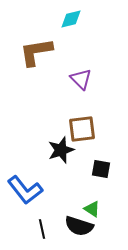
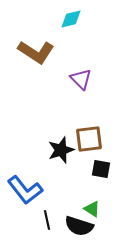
brown L-shape: rotated 138 degrees counterclockwise
brown square: moved 7 px right, 10 px down
black line: moved 5 px right, 9 px up
